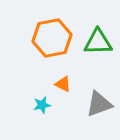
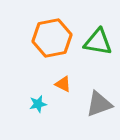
green triangle: rotated 12 degrees clockwise
cyan star: moved 4 px left, 1 px up
